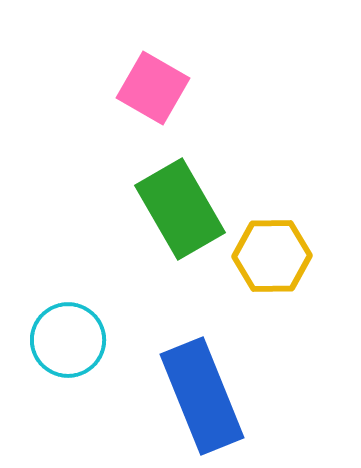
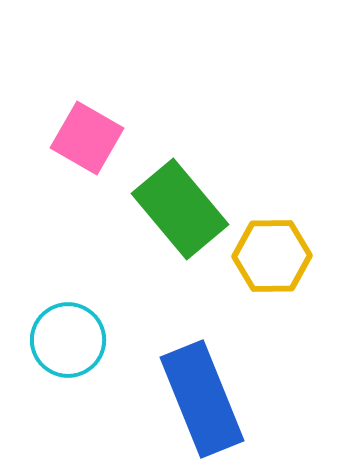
pink square: moved 66 px left, 50 px down
green rectangle: rotated 10 degrees counterclockwise
blue rectangle: moved 3 px down
